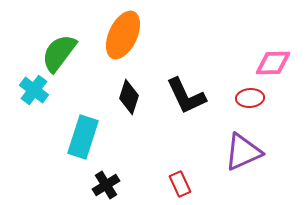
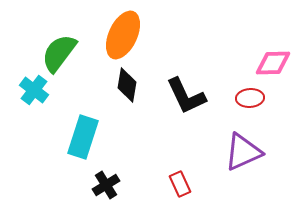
black diamond: moved 2 px left, 12 px up; rotated 8 degrees counterclockwise
